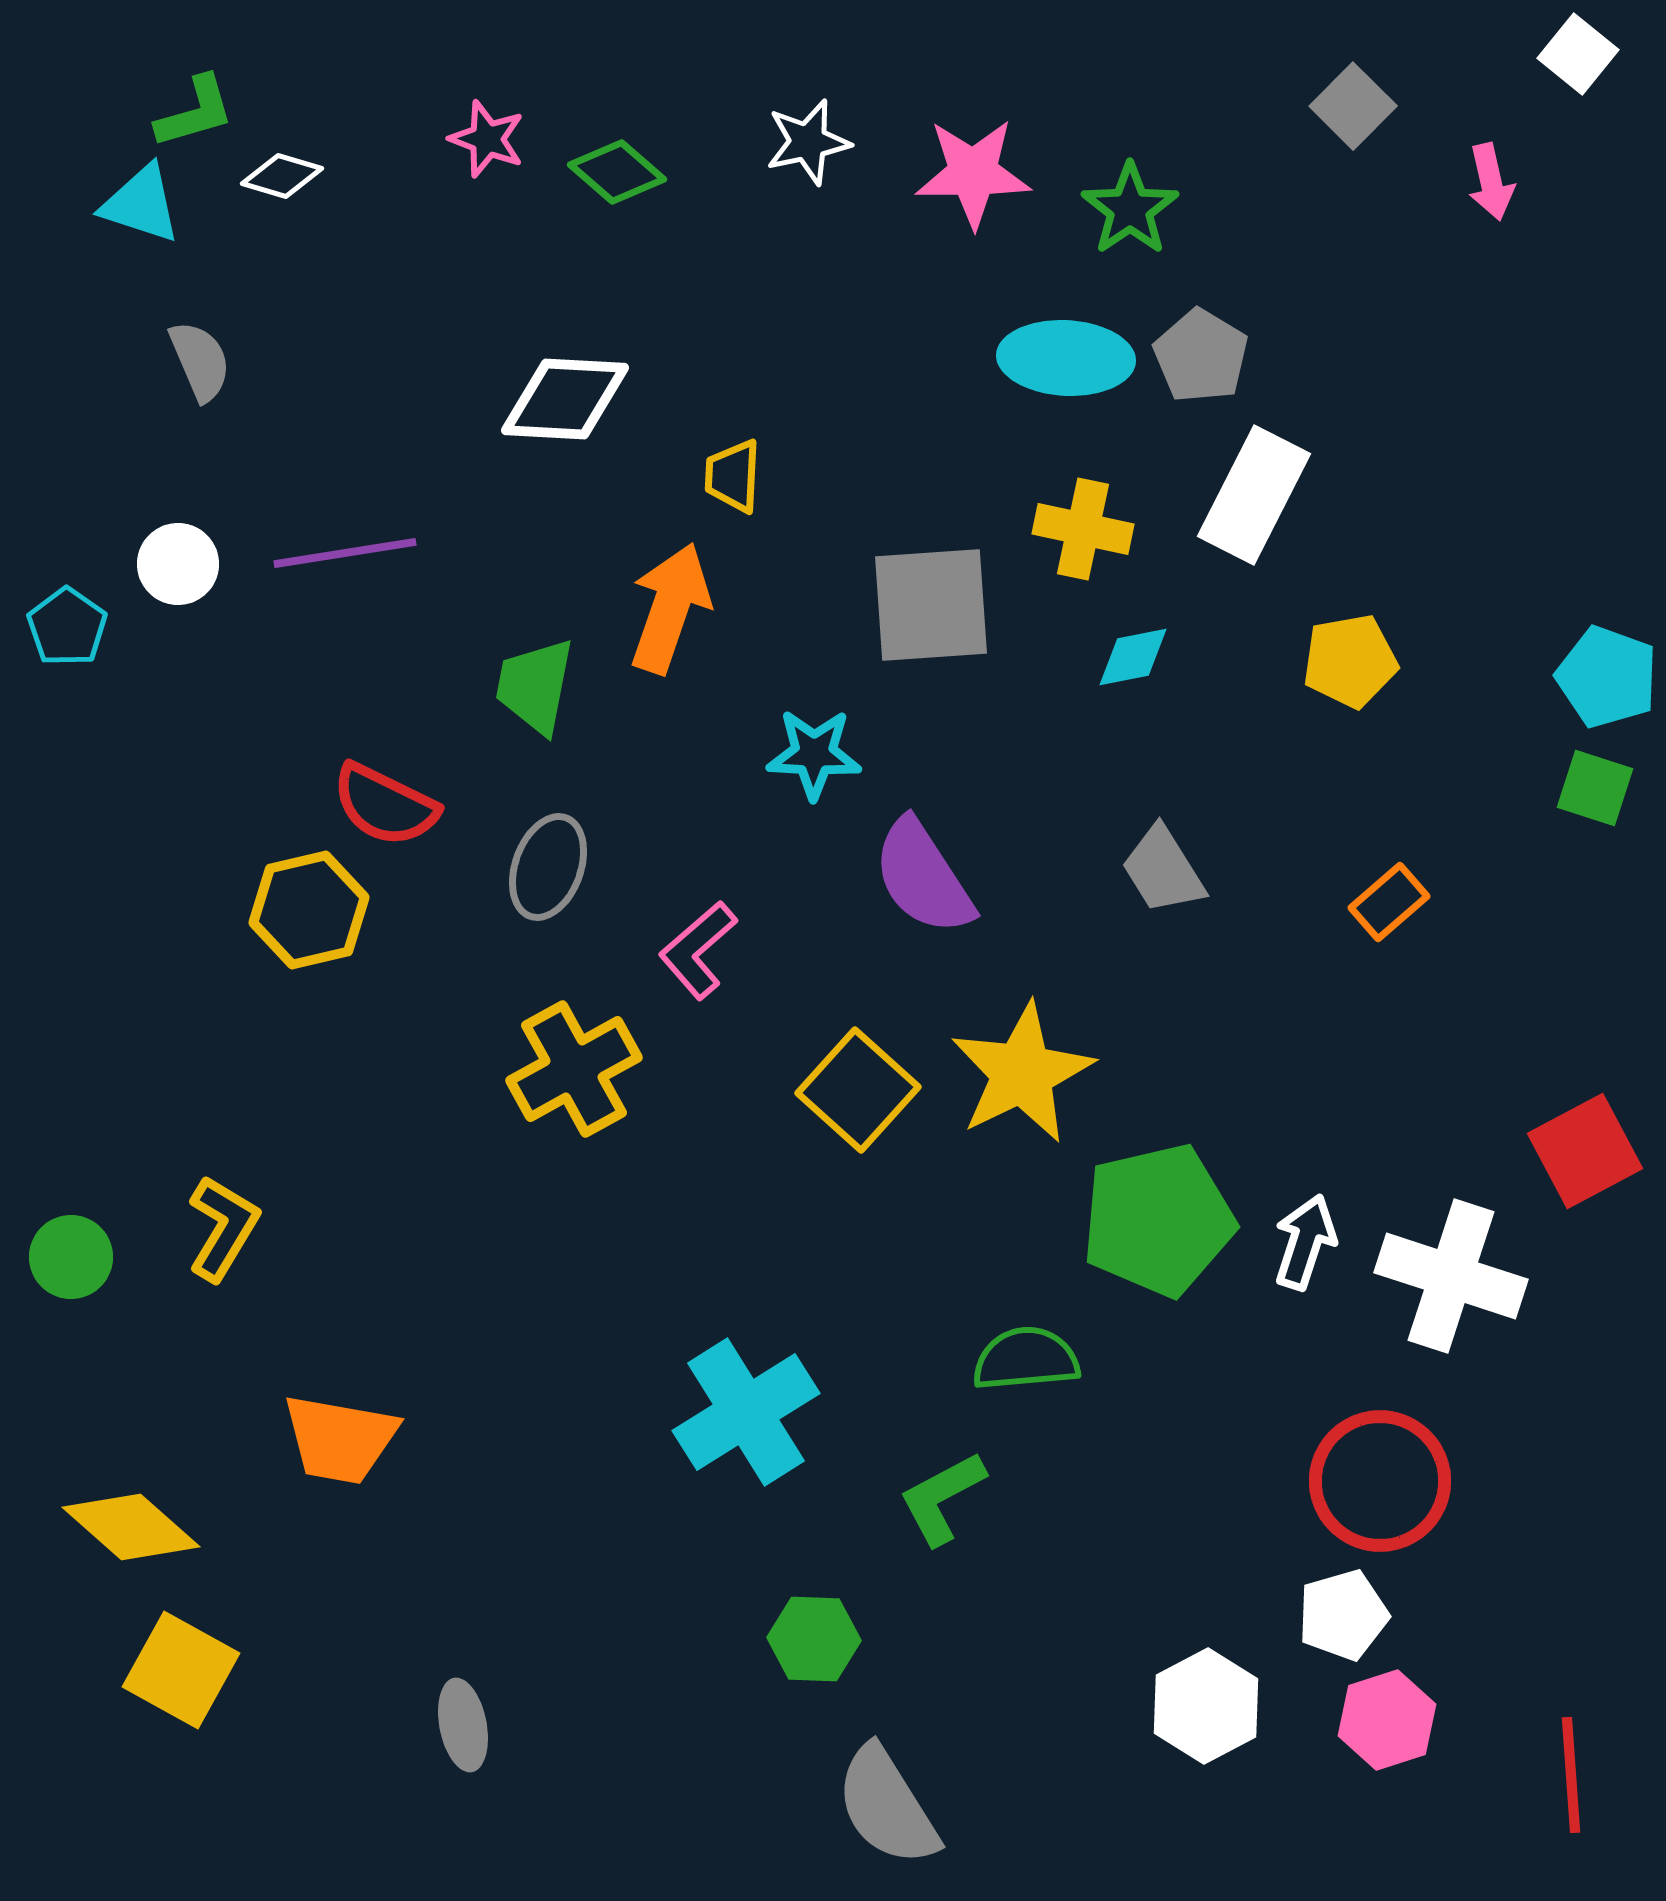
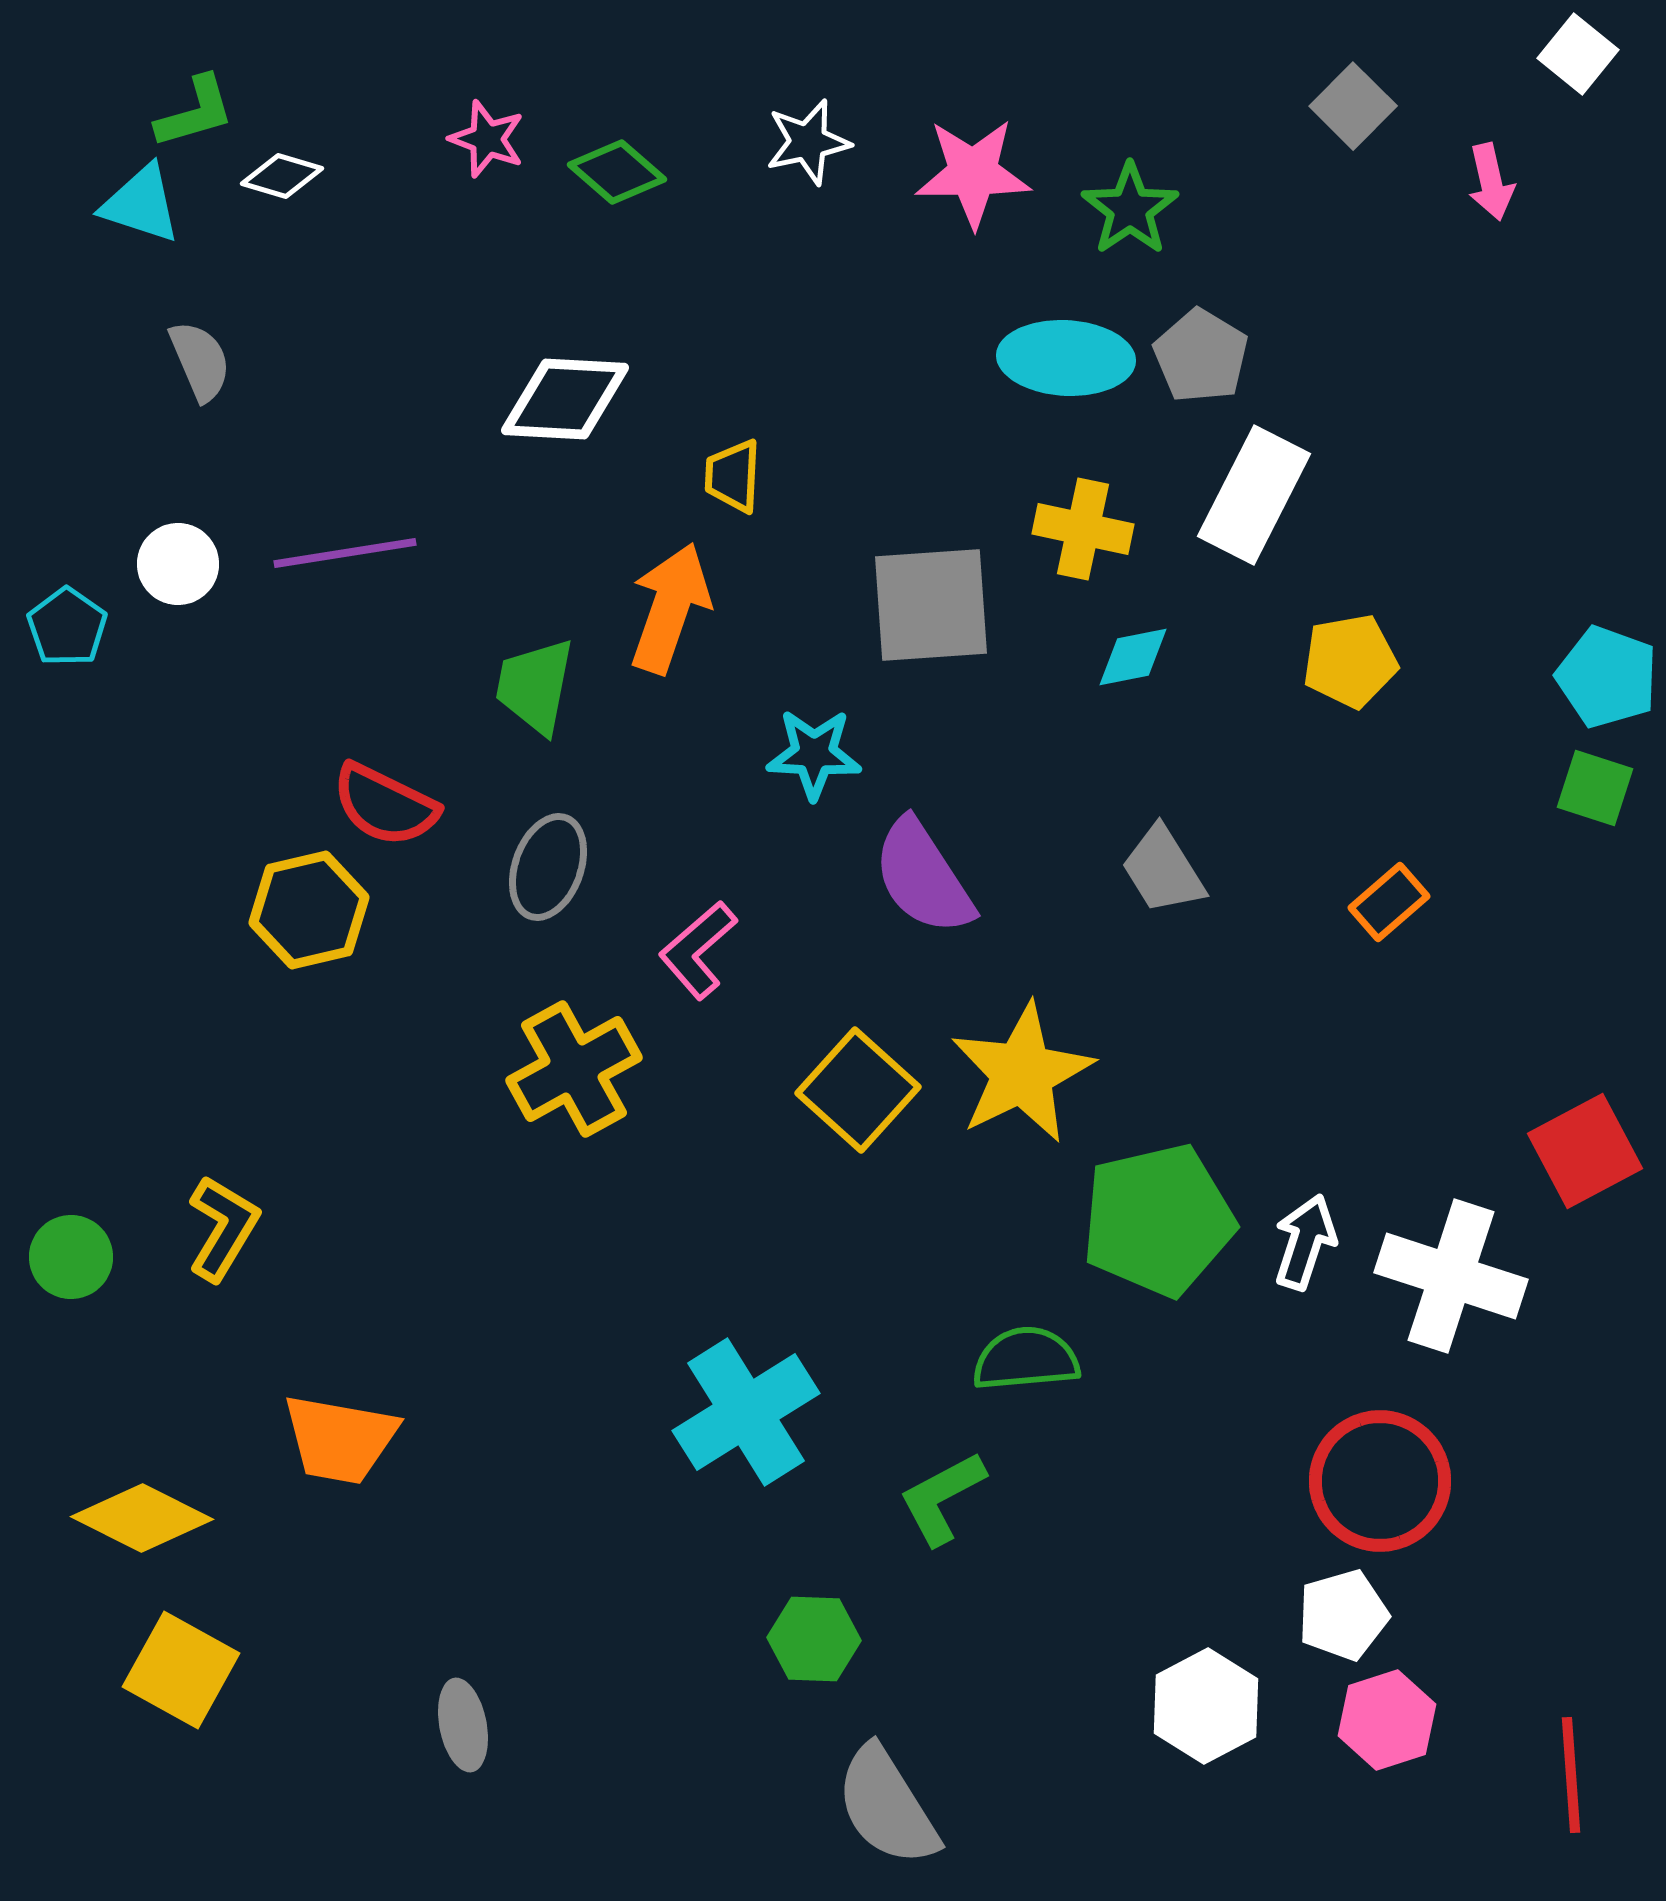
yellow diamond at (131, 1527): moved 11 px right, 9 px up; rotated 15 degrees counterclockwise
